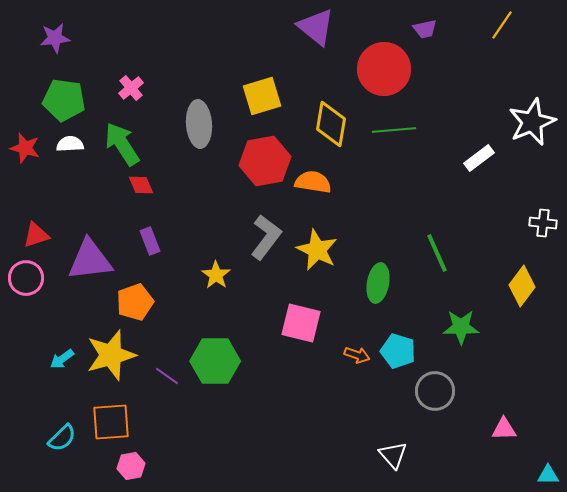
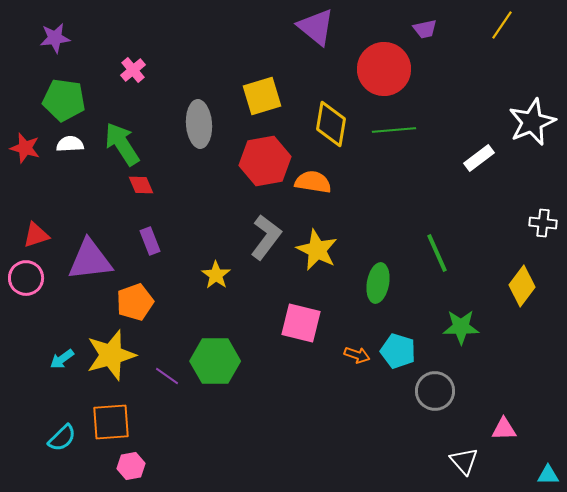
pink cross at (131, 88): moved 2 px right, 18 px up
white triangle at (393, 455): moved 71 px right, 6 px down
